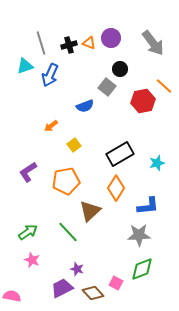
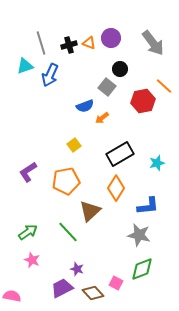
orange arrow: moved 51 px right, 8 px up
gray star: rotated 15 degrees clockwise
